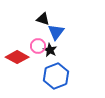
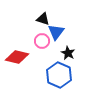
pink circle: moved 4 px right, 5 px up
black star: moved 18 px right, 3 px down
red diamond: rotated 15 degrees counterclockwise
blue hexagon: moved 3 px right, 1 px up; rotated 15 degrees counterclockwise
